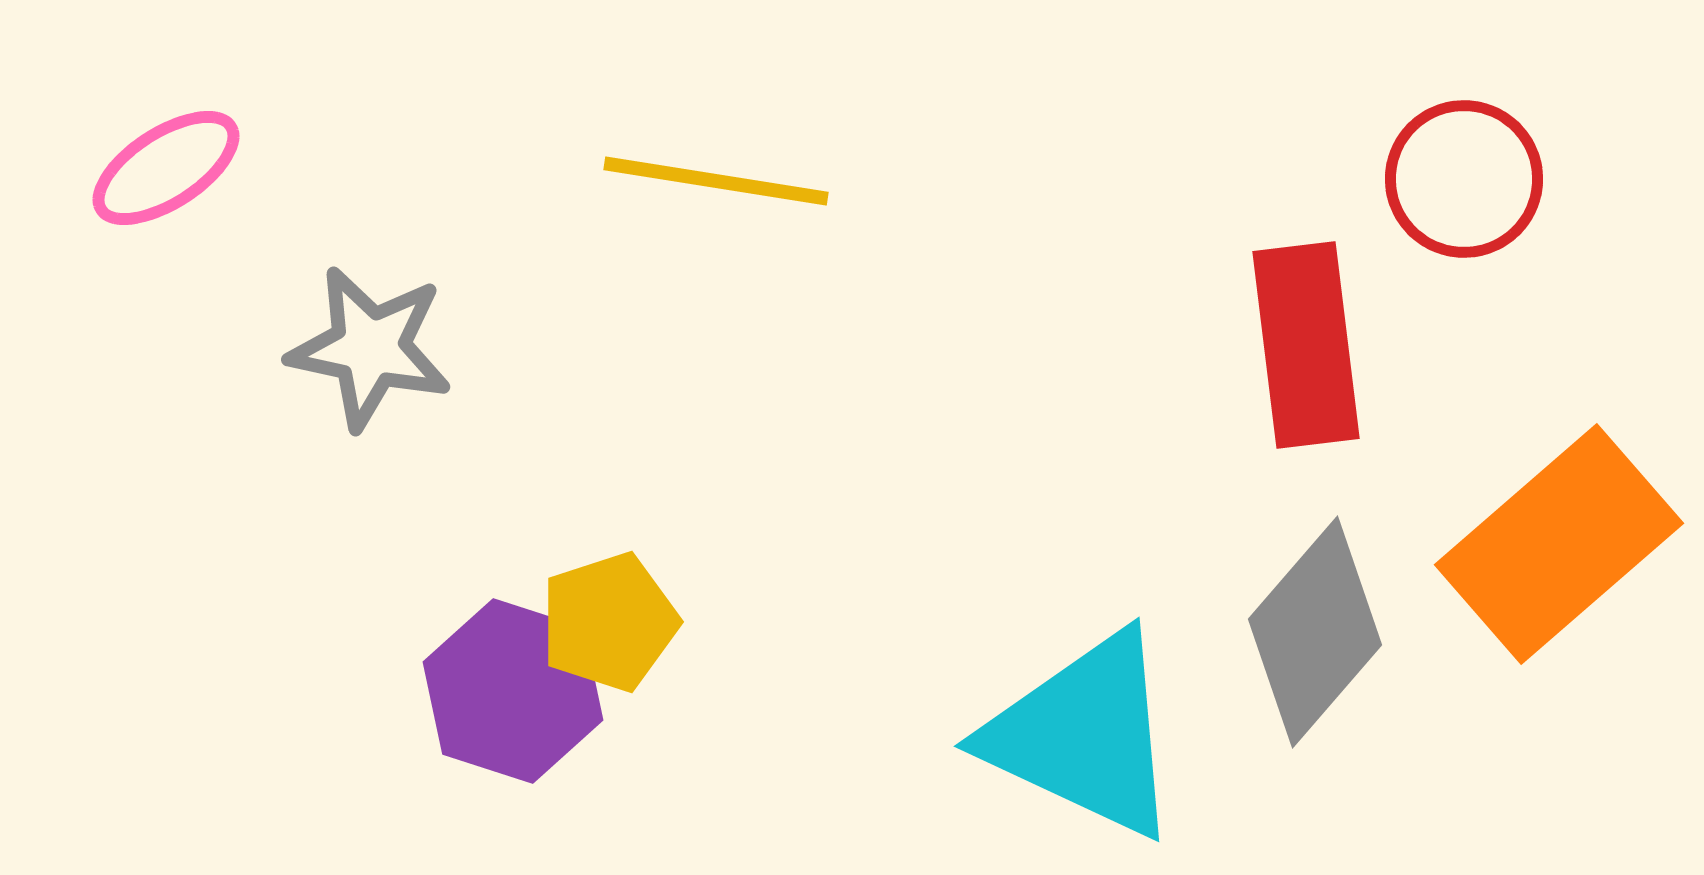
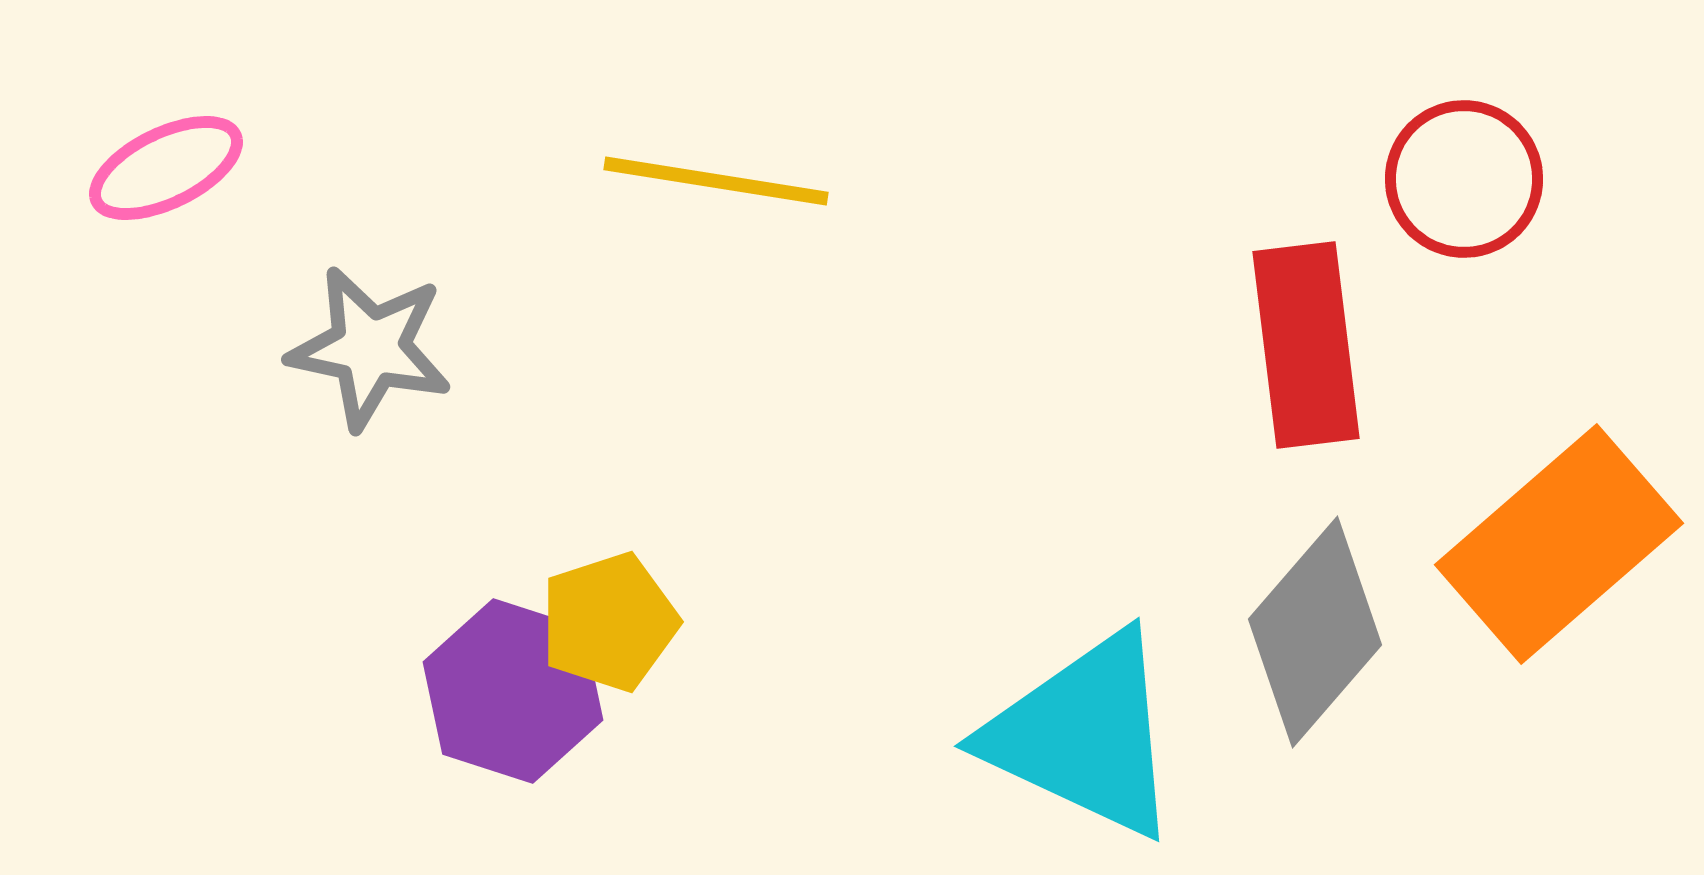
pink ellipse: rotated 7 degrees clockwise
